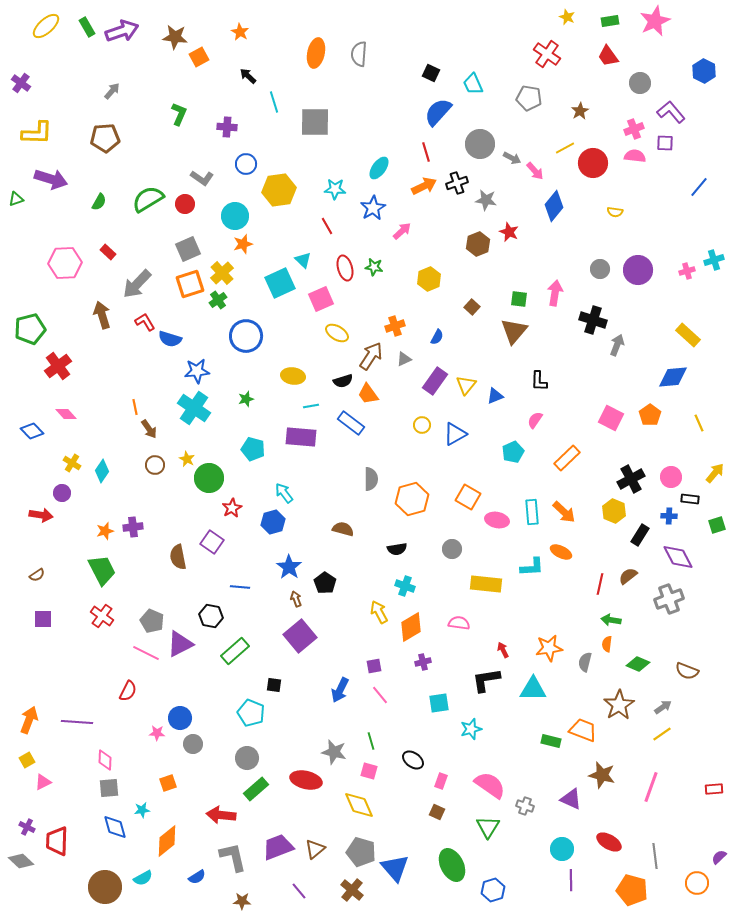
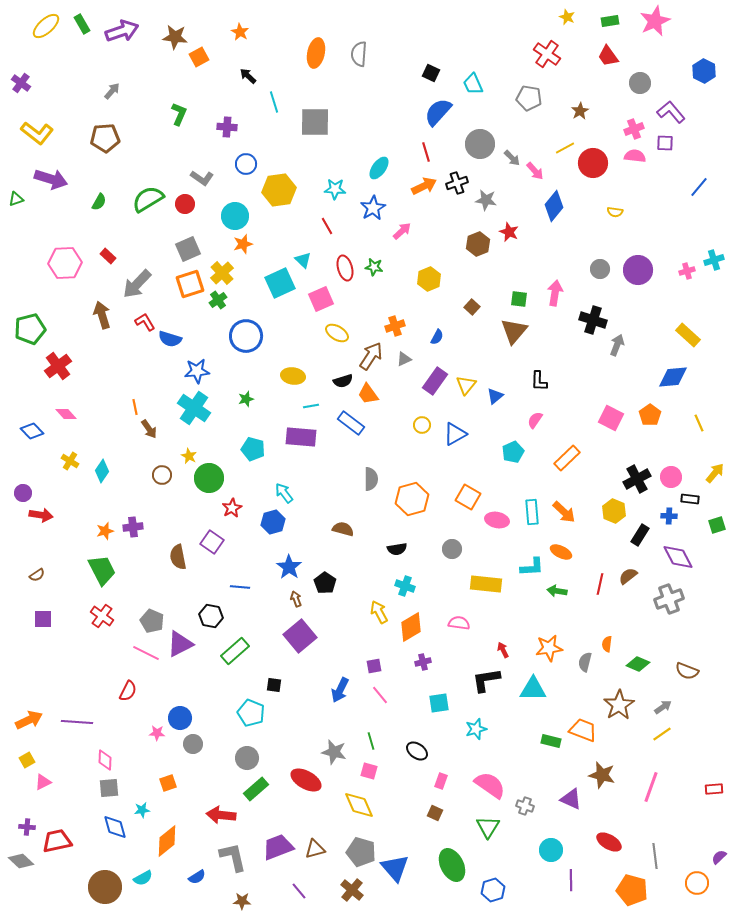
green rectangle at (87, 27): moved 5 px left, 3 px up
yellow L-shape at (37, 133): rotated 36 degrees clockwise
gray arrow at (512, 158): rotated 18 degrees clockwise
red rectangle at (108, 252): moved 4 px down
blue triangle at (495, 396): rotated 18 degrees counterclockwise
yellow star at (187, 459): moved 2 px right, 3 px up
yellow cross at (72, 463): moved 2 px left, 2 px up
brown circle at (155, 465): moved 7 px right, 10 px down
black cross at (631, 479): moved 6 px right
purple circle at (62, 493): moved 39 px left
green arrow at (611, 620): moved 54 px left, 29 px up
orange arrow at (29, 720): rotated 44 degrees clockwise
cyan star at (471, 729): moved 5 px right
black ellipse at (413, 760): moved 4 px right, 9 px up
red ellipse at (306, 780): rotated 16 degrees clockwise
brown square at (437, 812): moved 2 px left, 1 px down
purple cross at (27, 827): rotated 21 degrees counterclockwise
red trapezoid at (57, 841): rotated 76 degrees clockwise
brown triangle at (315, 849): rotated 25 degrees clockwise
cyan circle at (562, 849): moved 11 px left, 1 px down
